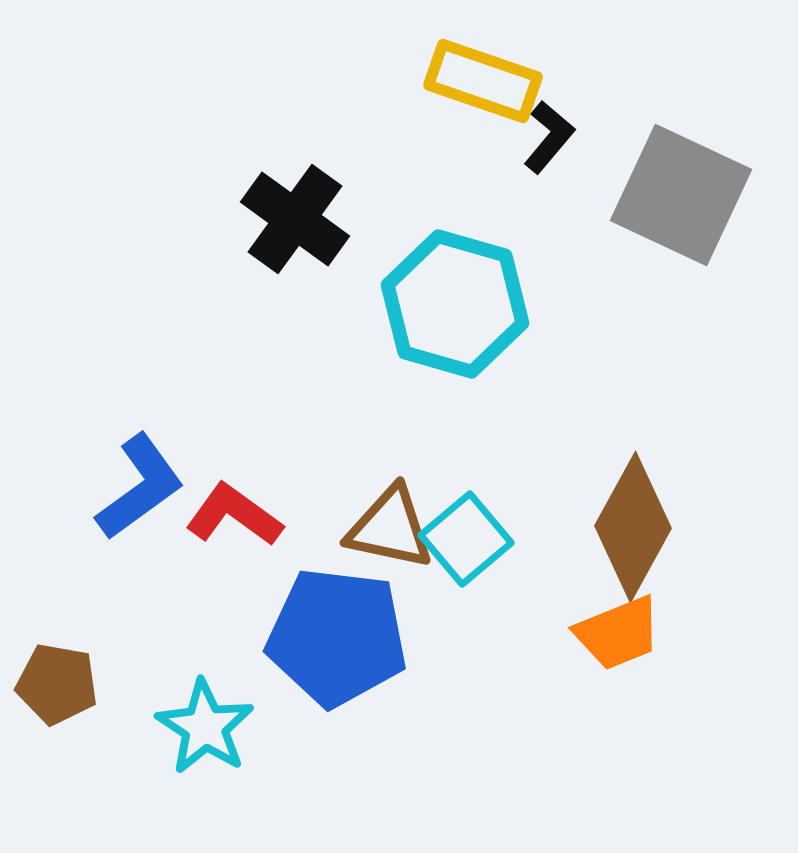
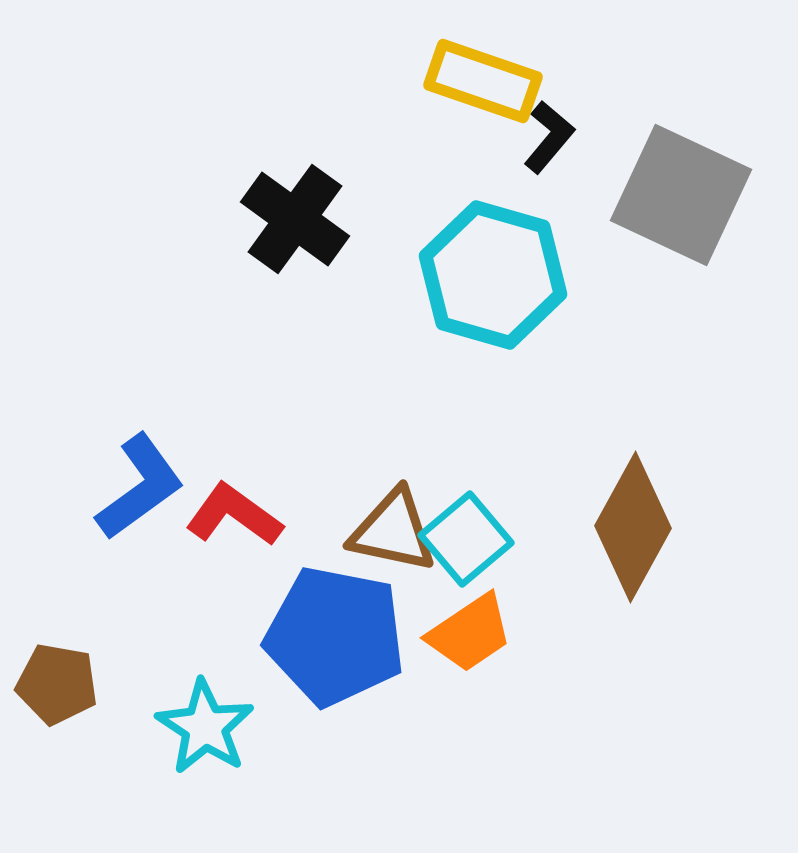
cyan hexagon: moved 38 px right, 29 px up
brown triangle: moved 3 px right, 3 px down
orange trapezoid: moved 148 px left; rotated 12 degrees counterclockwise
blue pentagon: moved 2 px left, 1 px up; rotated 4 degrees clockwise
